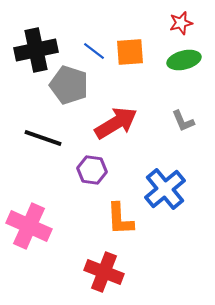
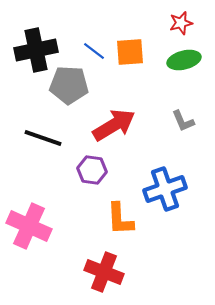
gray pentagon: rotated 15 degrees counterclockwise
red arrow: moved 2 px left, 2 px down
blue cross: rotated 21 degrees clockwise
